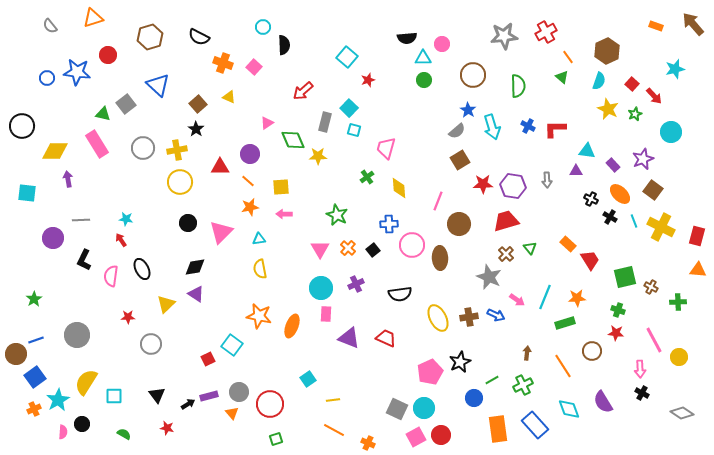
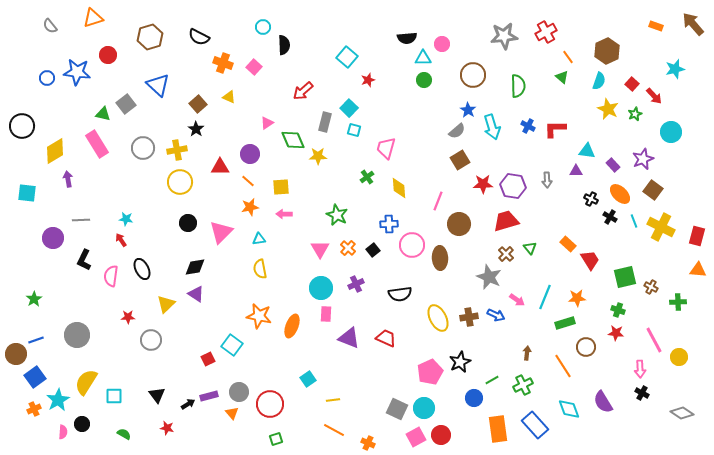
yellow diamond at (55, 151): rotated 32 degrees counterclockwise
gray circle at (151, 344): moved 4 px up
brown circle at (592, 351): moved 6 px left, 4 px up
